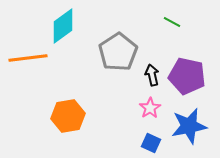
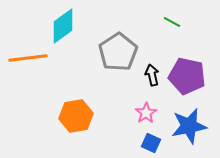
pink star: moved 4 px left, 5 px down
orange hexagon: moved 8 px right
